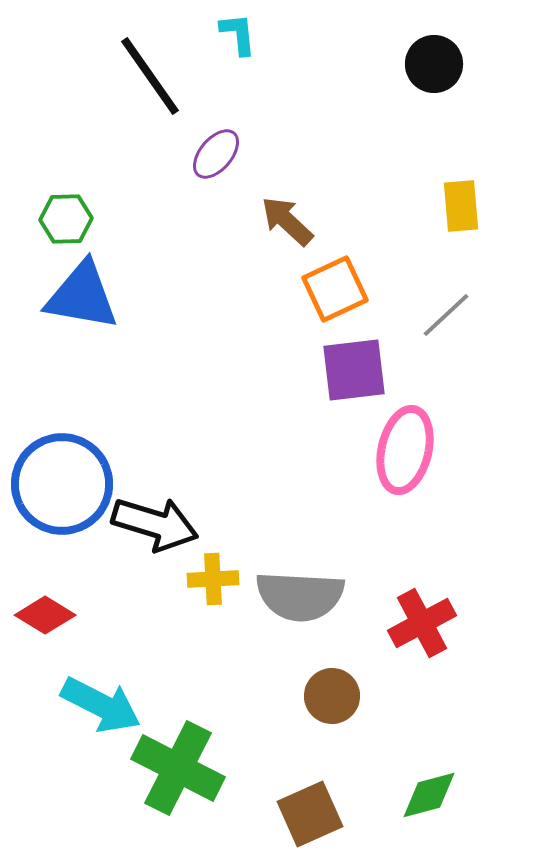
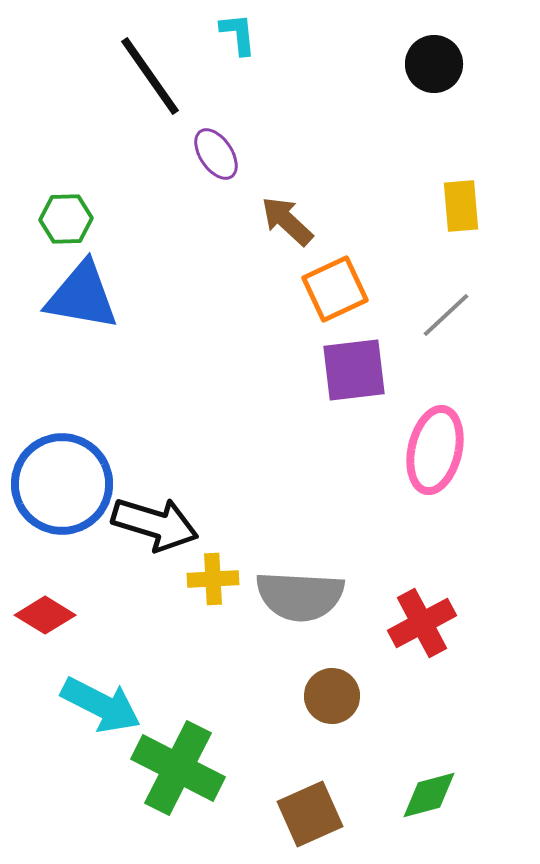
purple ellipse: rotated 74 degrees counterclockwise
pink ellipse: moved 30 px right
